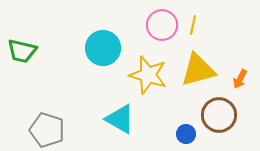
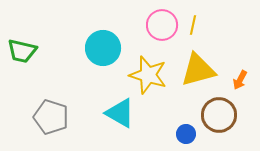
orange arrow: moved 1 px down
cyan triangle: moved 6 px up
gray pentagon: moved 4 px right, 13 px up
